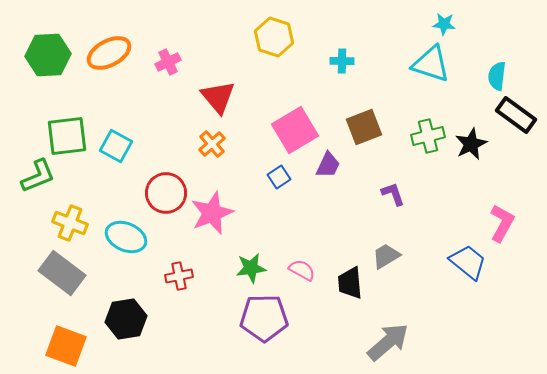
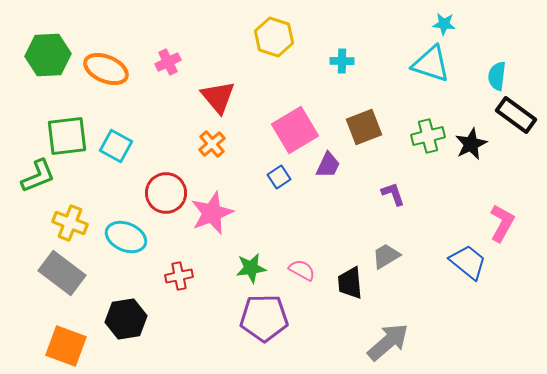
orange ellipse: moved 3 px left, 16 px down; rotated 51 degrees clockwise
